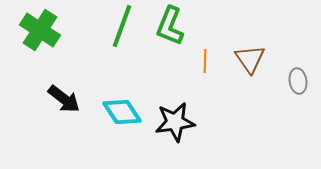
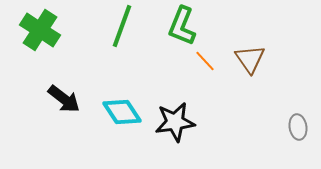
green L-shape: moved 12 px right
orange line: rotated 45 degrees counterclockwise
gray ellipse: moved 46 px down
